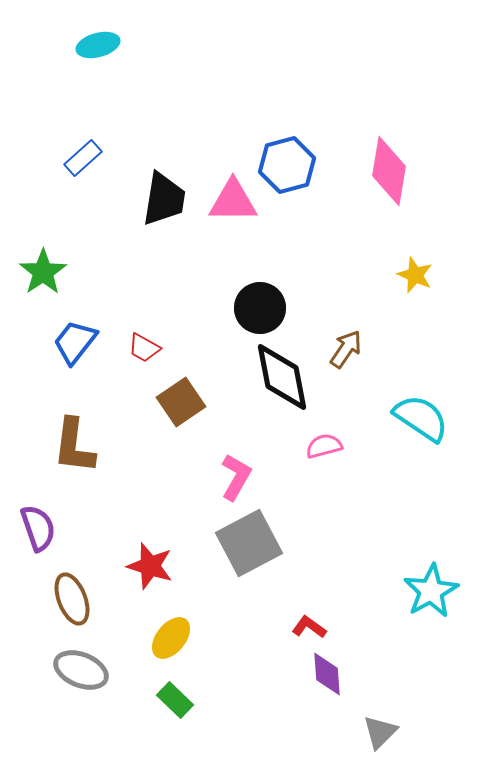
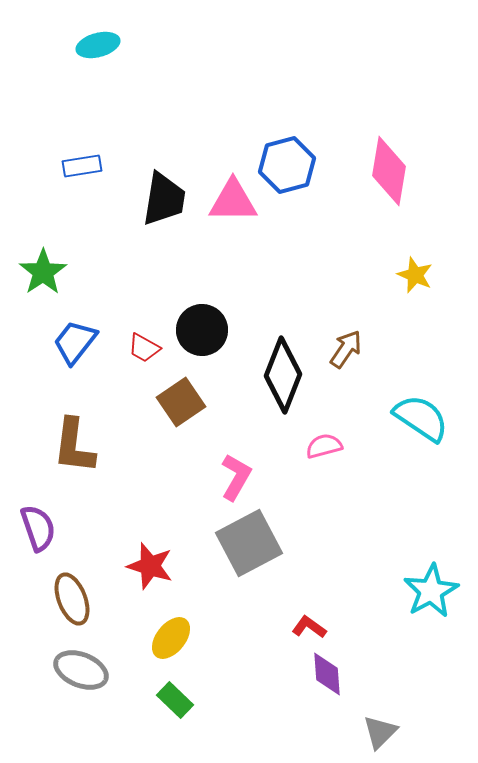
blue rectangle: moved 1 px left, 8 px down; rotated 33 degrees clockwise
black circle: moved 58 px left, 22 px down
black diamond: moved 1 px right, 2 px up; rotated 32 degrees clockwise
